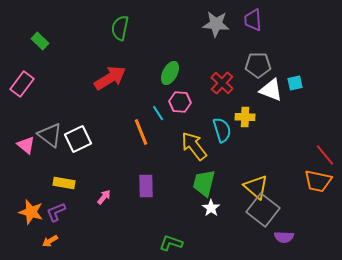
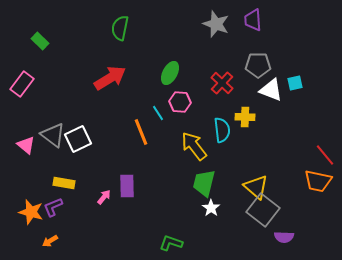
gray star: rotated 16 degrees clockwise
cyan semicircle: rotated 10 degrees clockwise
gray triangle: moved 3 px right
purple rectangle: moved 19 px left
purple L-shape: moved 3 px left, 5 px up
